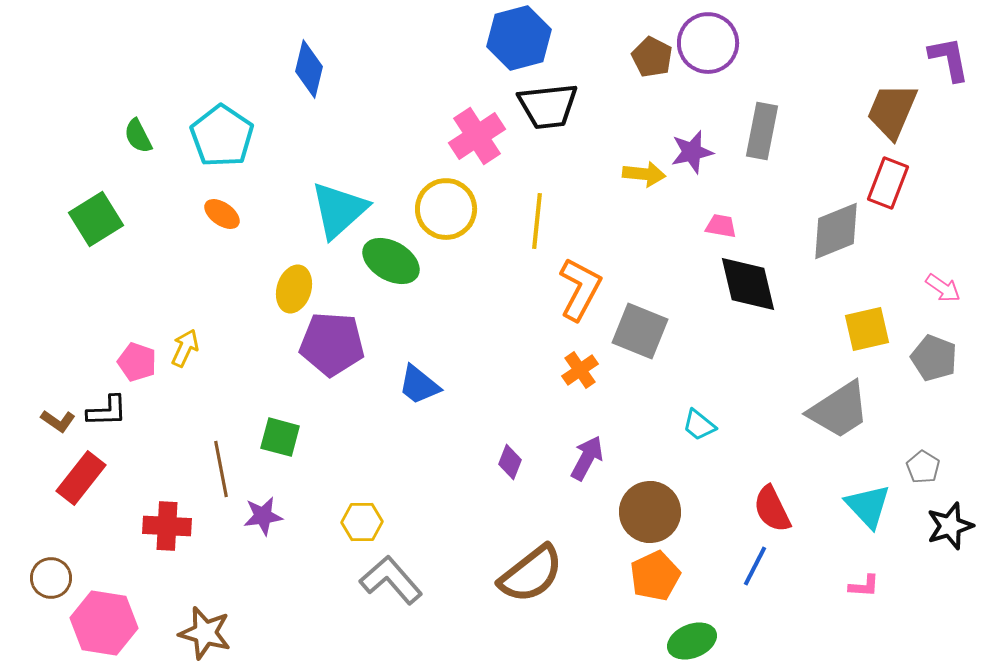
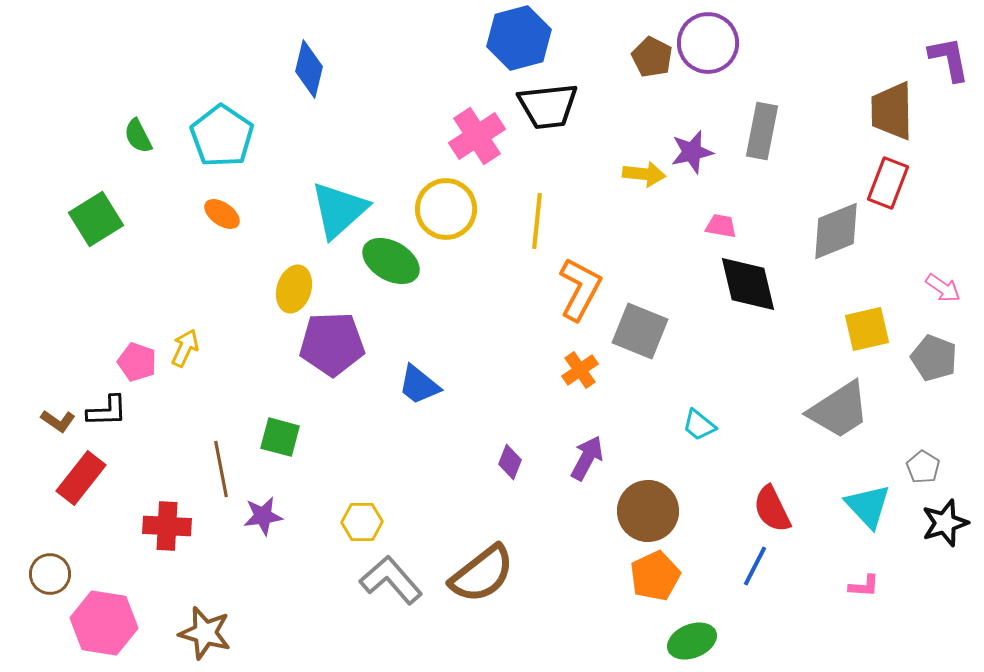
brown trapezoid at (892, 111): rotated 24 degrees counterclockwise
purple pentagon at (332, 344): rotated 6 degrees counterclockwise
brown circle at (650, 512): moved 2 px left, 1 px up
black star at (950, 526): moved 5 px left, 3 px up
brown semicircle at (531, 574): moved 49 px left
brown circle at (51, 578): moved 1 px left, 4 px up
